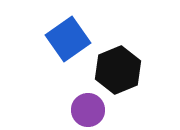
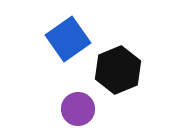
purple circle: moved 10 px left, 1 px up
